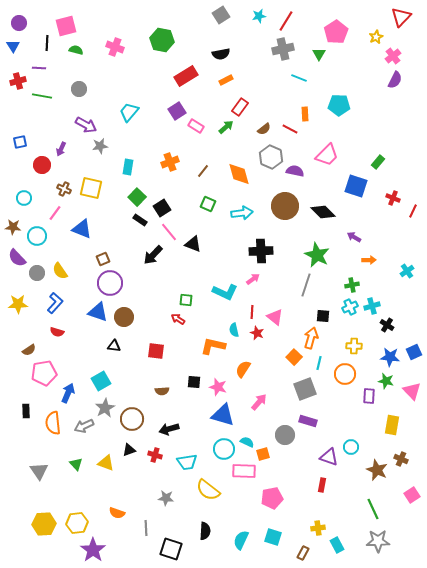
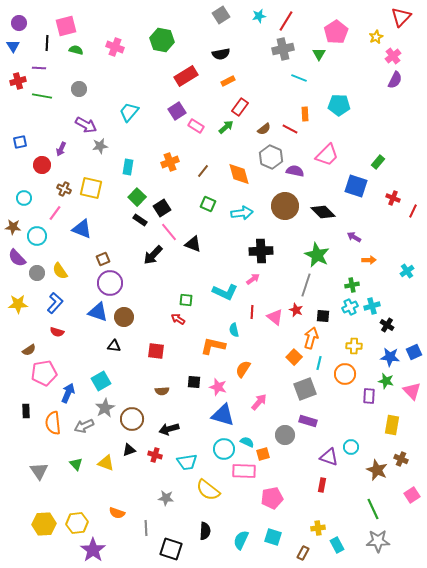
orange rectangle at (226, 80): moved 2 px right, 1 px down
red star at (257, 333): moved 39 px right, 23 px up
